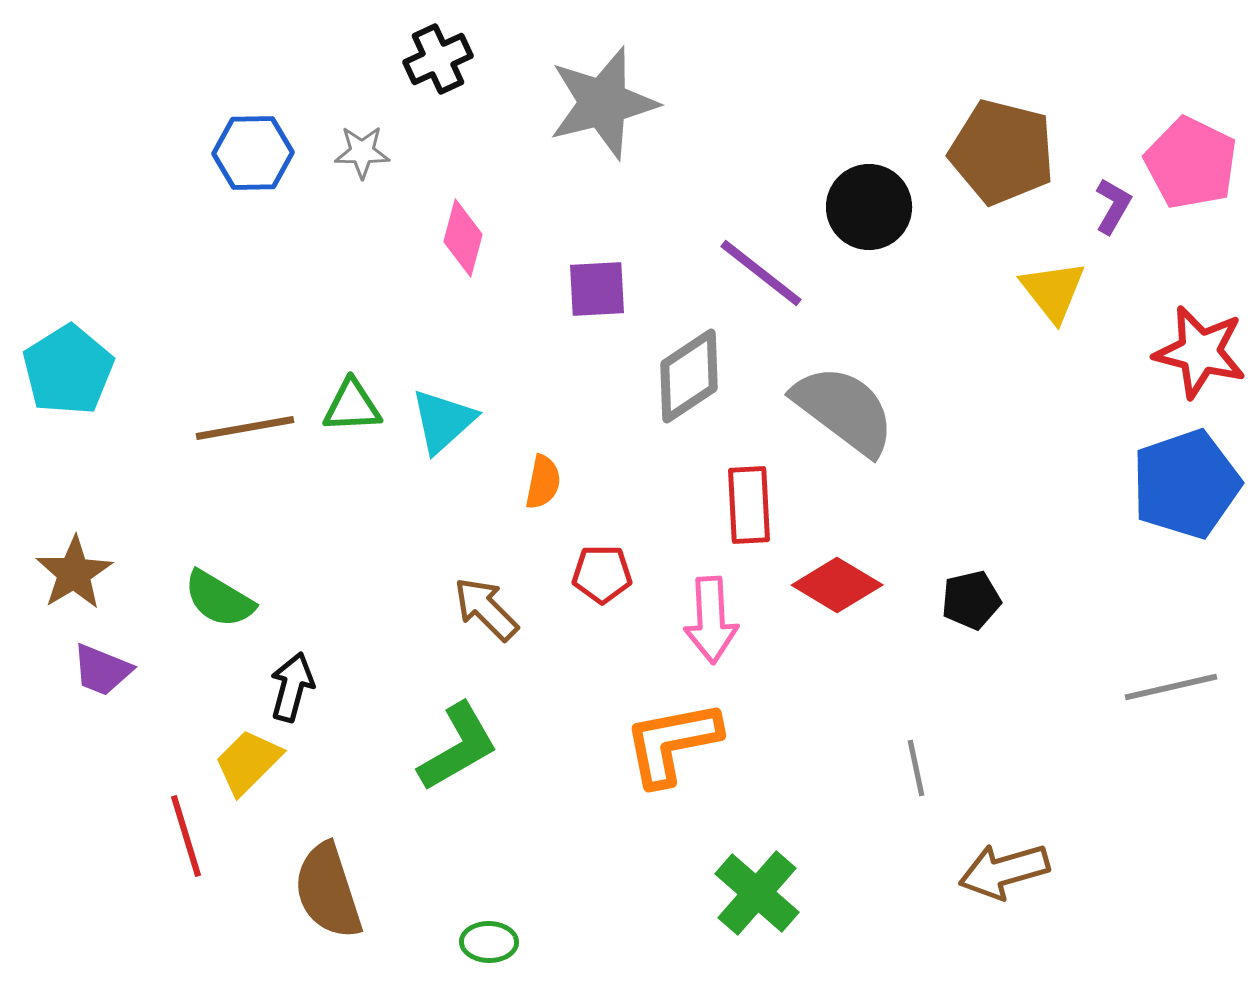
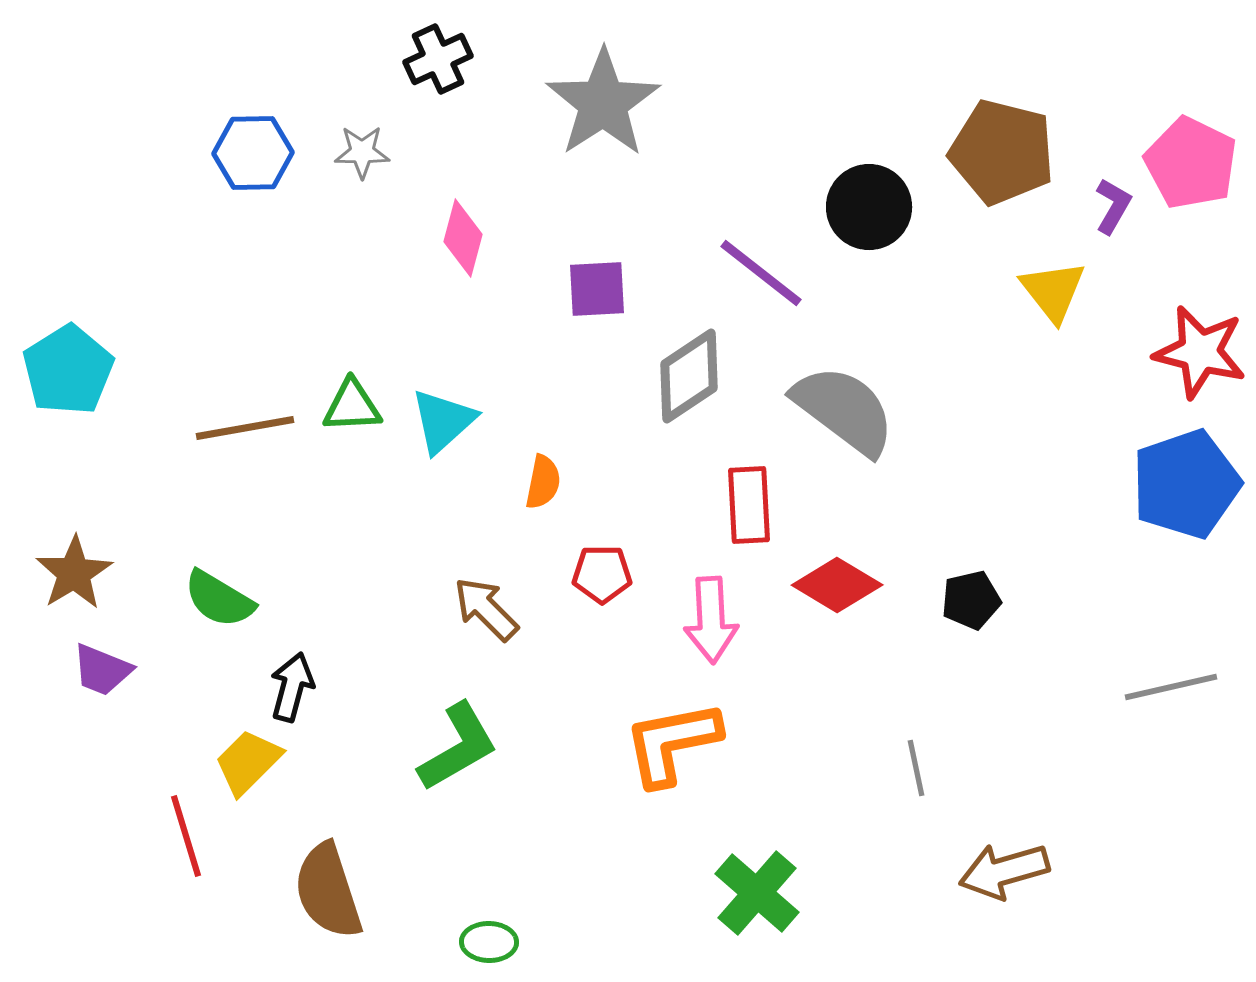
gray star at (603, 103): rotated 19 degrees counterclockwise
